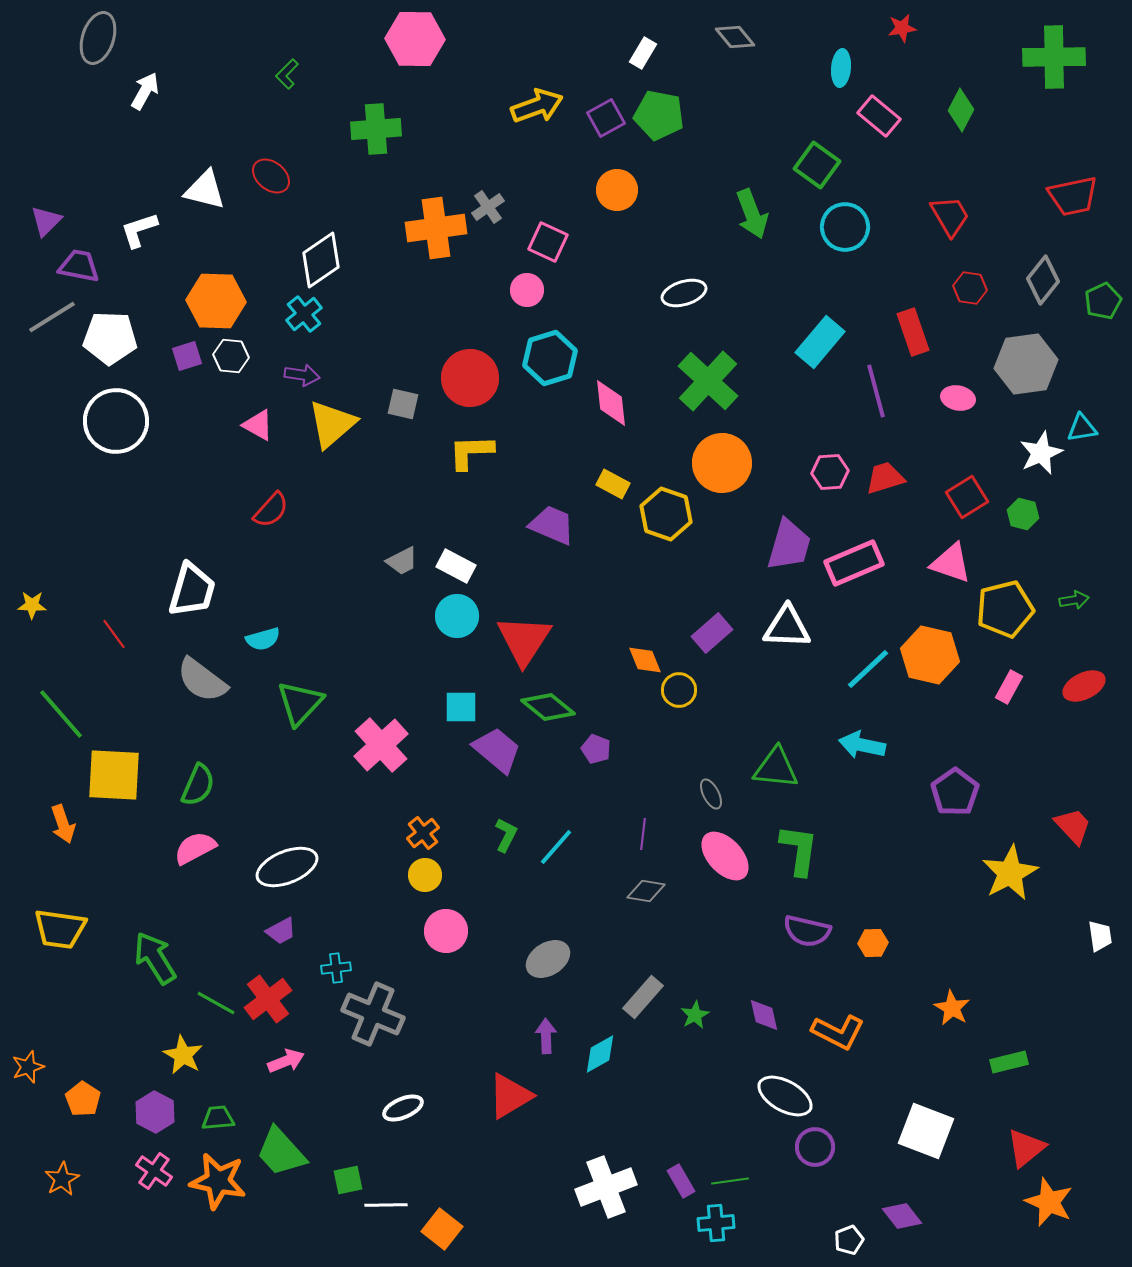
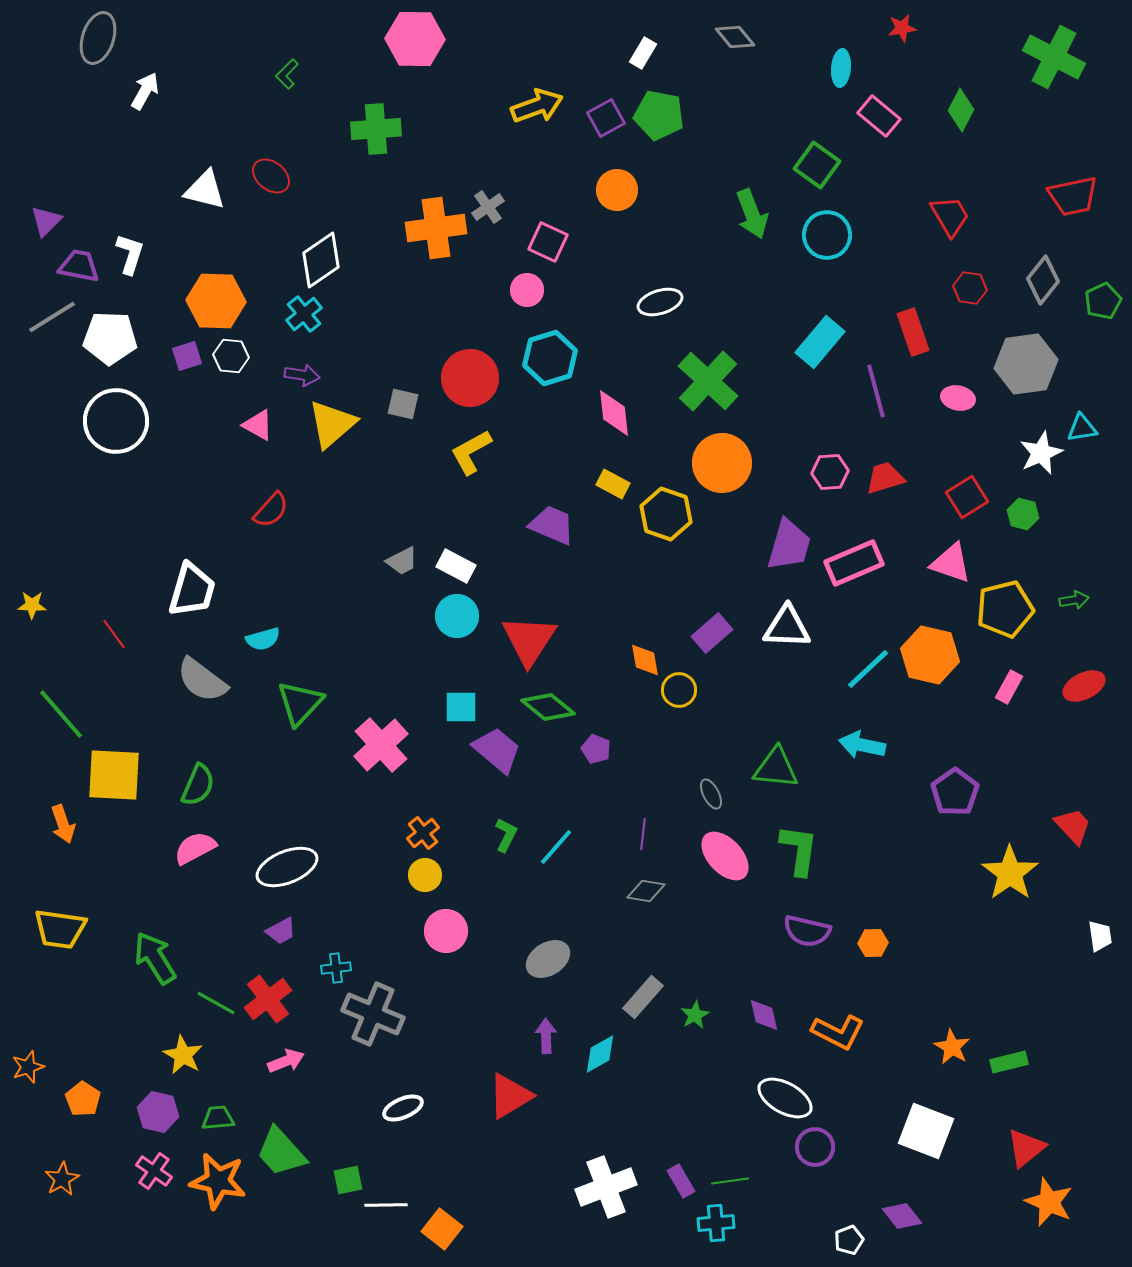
green cross at (1054, 57): rotated 28 degrees clockwise
cyan circle at (845, 227): moved 18 px left, 8 px down
white L-shape at (139, 230): moved 9 px left, 24 px down; rotated 126 degrees clockwise
white ellipse at (684, 293): moved 24 px left, 9 px down
pink diamond at (611, 403): moved 3 px right, 10 px down
yellow L-shape at (471, 452): rotated 27 degrees counterclockwise
red triangle at (524, 640): moved 5 px right
orange diamond at (645, 660): rotated 12 degrees clockwise
yellow star at (1010, 873): rotated 8 degrees counterclockwise
orange star at (952, 1008): moved 39 px down
white ellipse at (785, 1096): moved 2 px down
purple hexagon at (155, 1112): moved 3 px right; rotated 15 degrees counterclockwise
